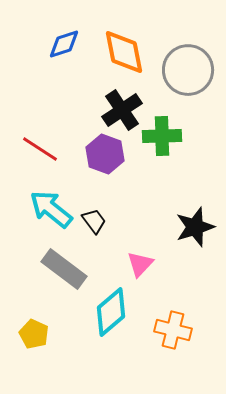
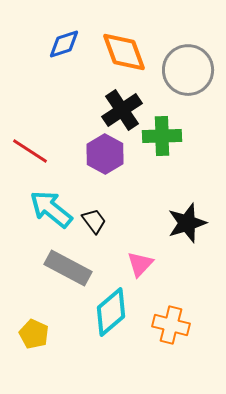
orange diamond: rotated 9 degrees counterclockwise
red line: moved 10 px left, 2 px down
purple hexagon: rotated 9 degrees clockwise
black star: moved 8 px left, 4 px up
gray rectangle: moved 4 px right, 1 px up; rotated 9 degrees counterclockwise
orange cross: moved 2 px left, 5 px up
